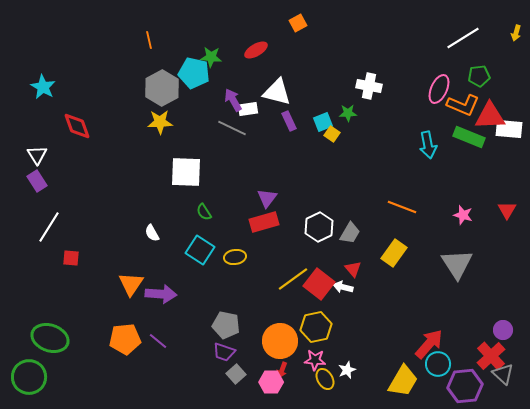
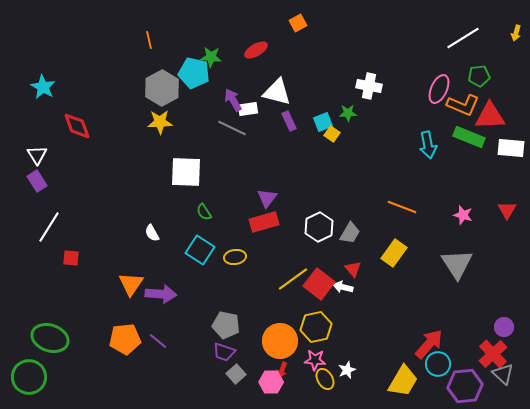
white rectangle at (509, 129): moved 2 px right, 19 px down
purple circle at (503, 330): moved 1 px right, 3 px up
red cross at (491, 356): moved 2 px right, 2 px up
